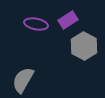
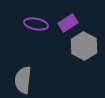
purple rectangle: moved 3 px down
gray semicircle: rotated 24 degrees counterclockwise
